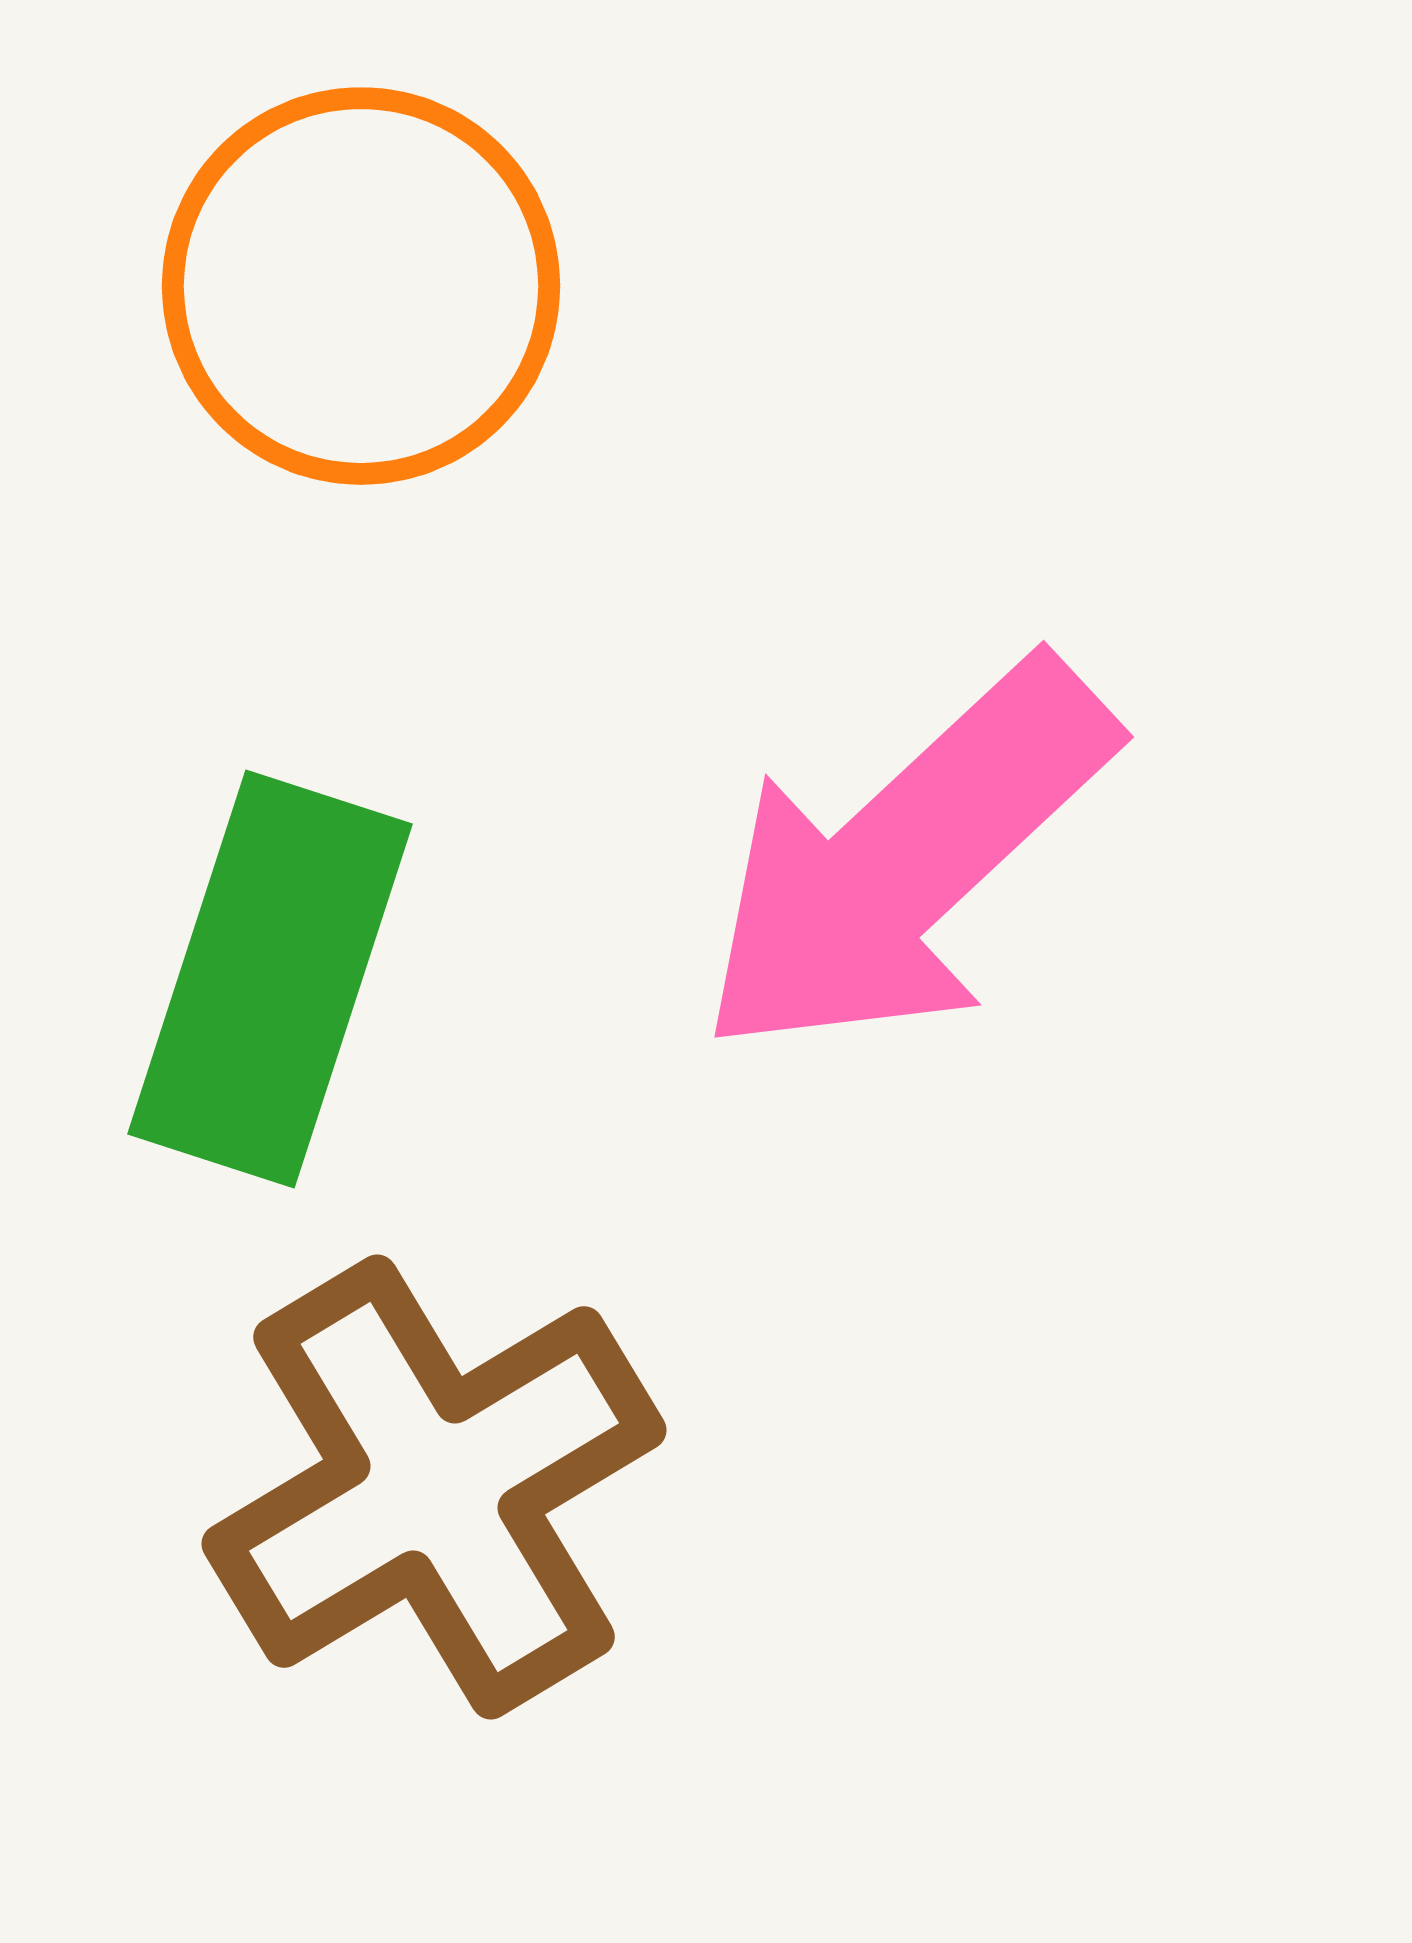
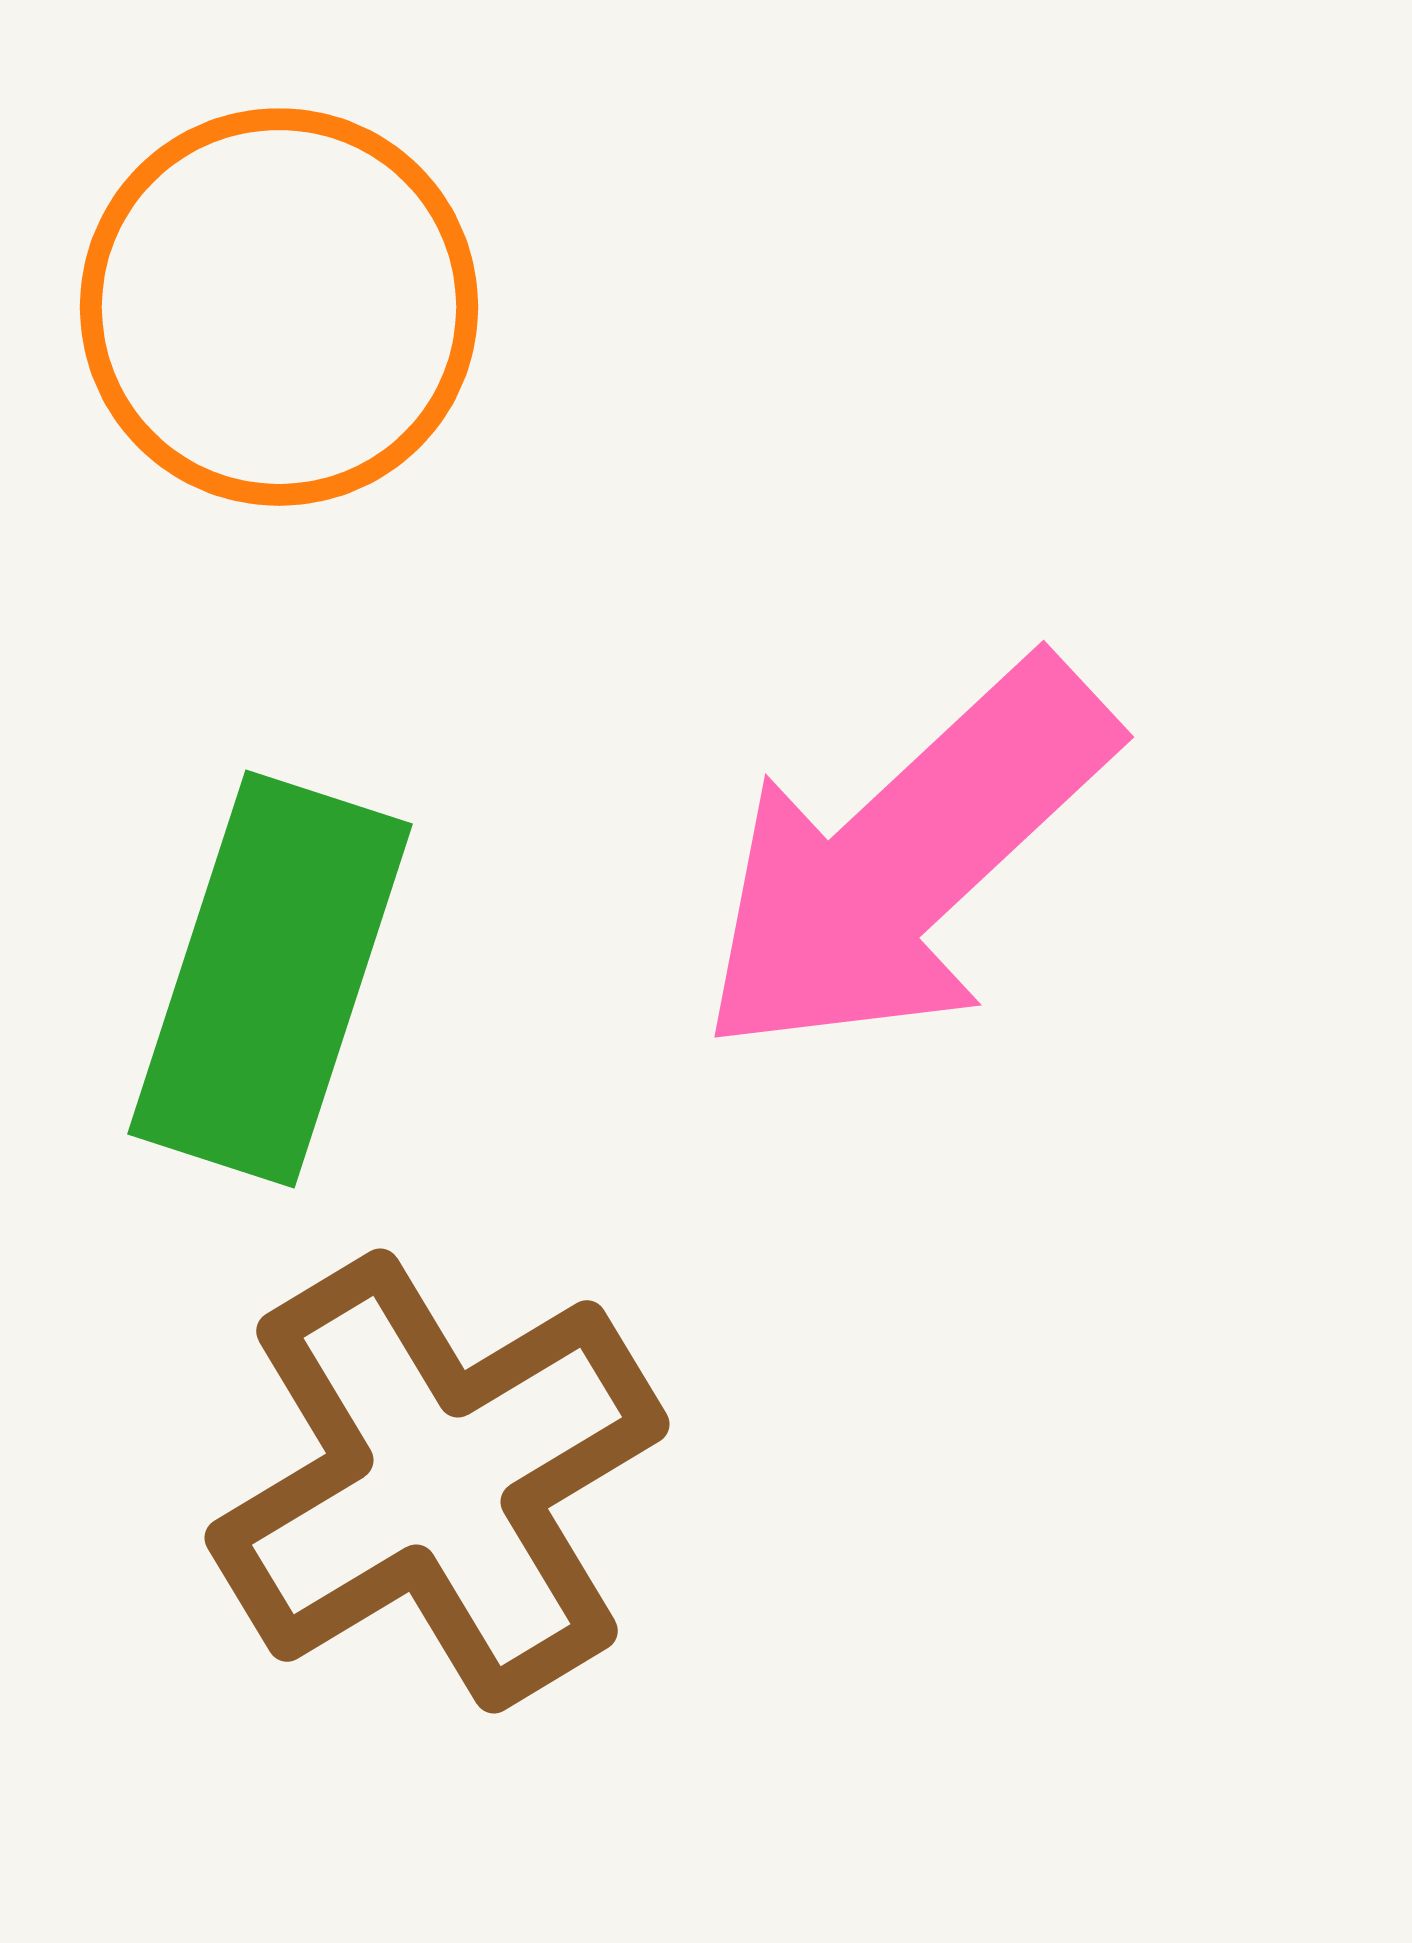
orange circle: moved 82 px left, 21 px down
brown cross: moved 3 px right, 6 px up
